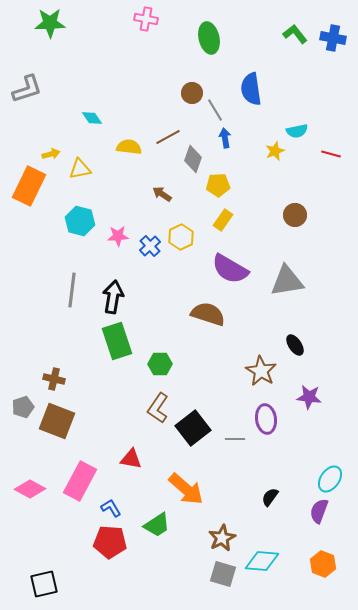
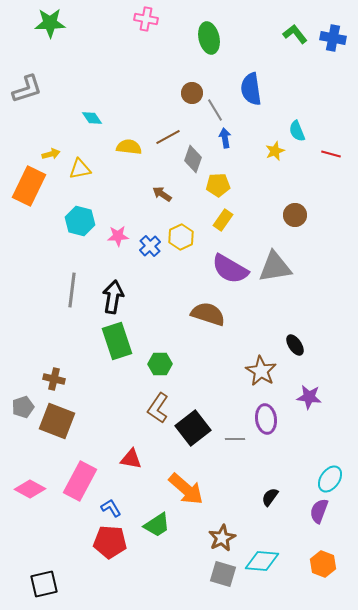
cyan semicircle at (297, 131): rotated 80 degrees clockwise
gray triangle at (287, 281): moved 12 px left, 14 px up
